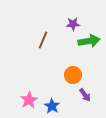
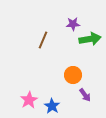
green arrow: moved 1 px right, 2 px up
